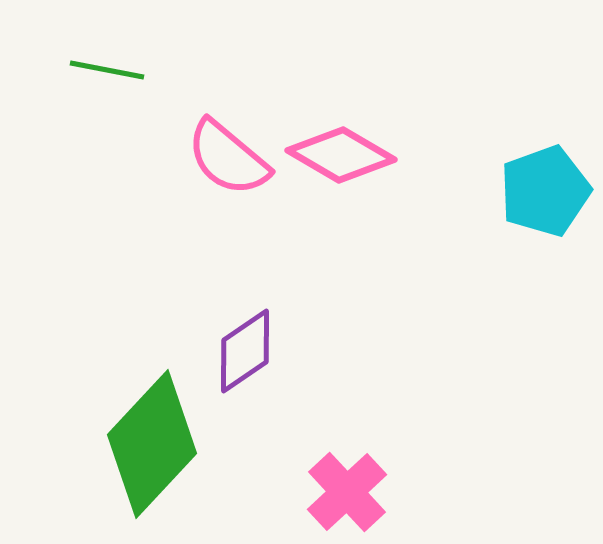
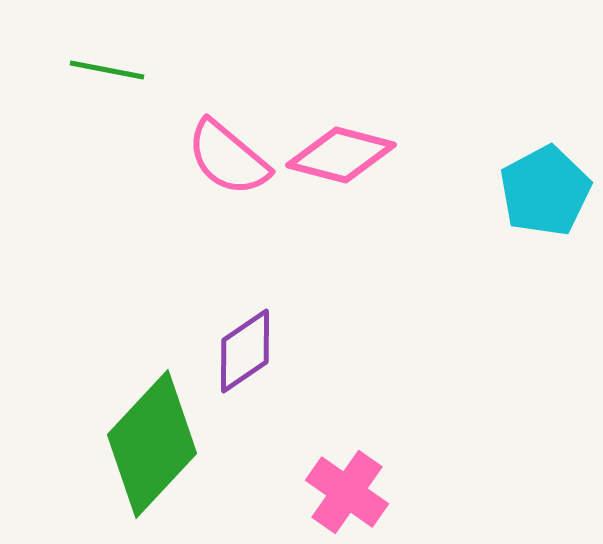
pink diamond: rotated 16 degrees counterclockwise
cyan pentagon: rotated 8 degrees counterclockwise
pink cross: rotated 12 degrees counterclockwise
